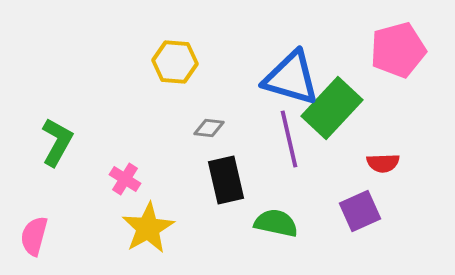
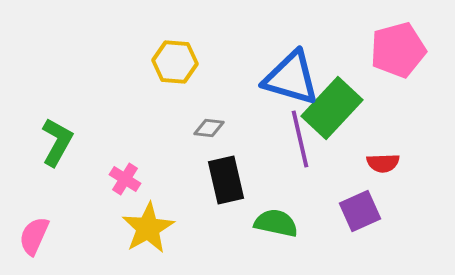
purple line: moved 11 px right
pink semicircle: rotated 9 degrees clockwise
